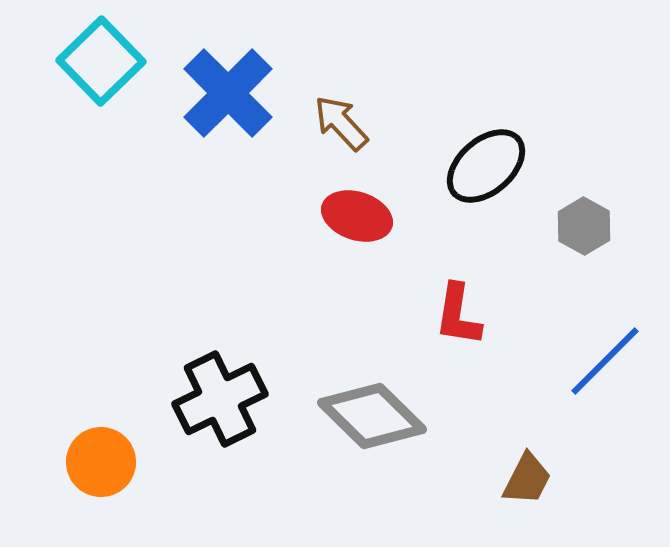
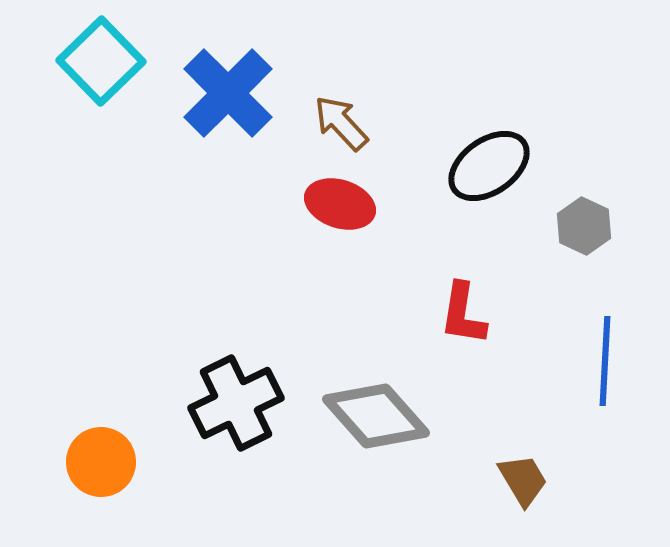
black ellipse: moved 3 px right; rotated 6 degrees clockwise
red ellipse: moved 17 px left, 12 px up
gray hexagon: rotated 4 degrees counterclockwise
red L-shape: moved 5 px right, 1 px up
blue line: rotated 42 degrees counterclockwise
black cross: moved 16 px right, 4 px down
gray diamond: moved 4 px right; rotated 4 degrees clockwise
brown trapezoid: moved 4 px left, 1 px down; rotated 58 degrees counterclockwise
